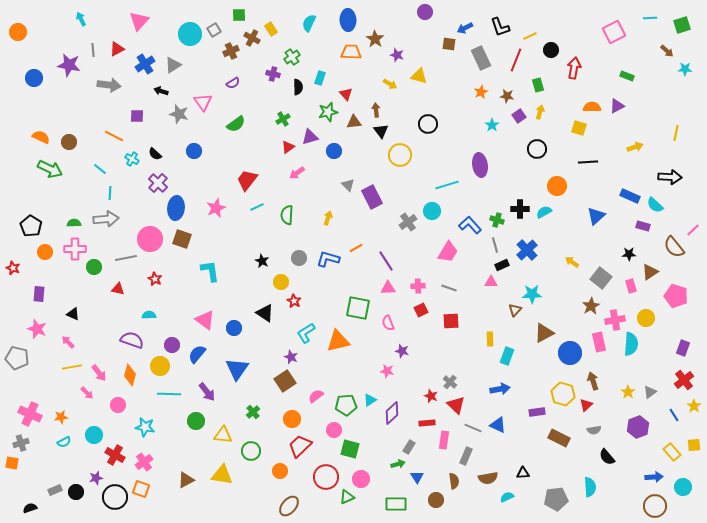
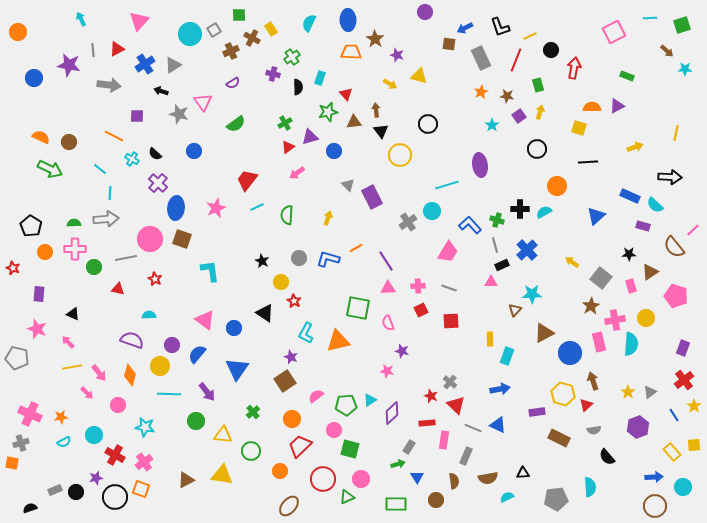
green cross at (283, 119): moved 2 px right, 4 px down
cyan L-shape at (306, 333): rotated 30 degrees counterclockwise
red circle at (326, 477): moved 3 px left, 2 px down
